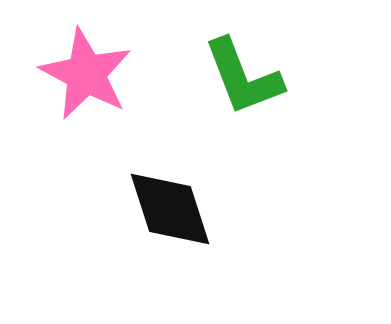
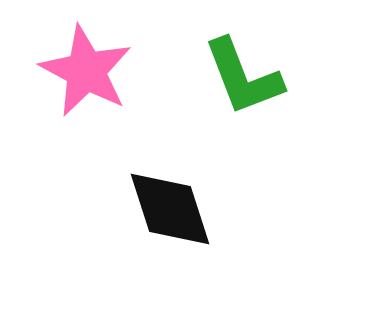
pink star: moved 3 px up
